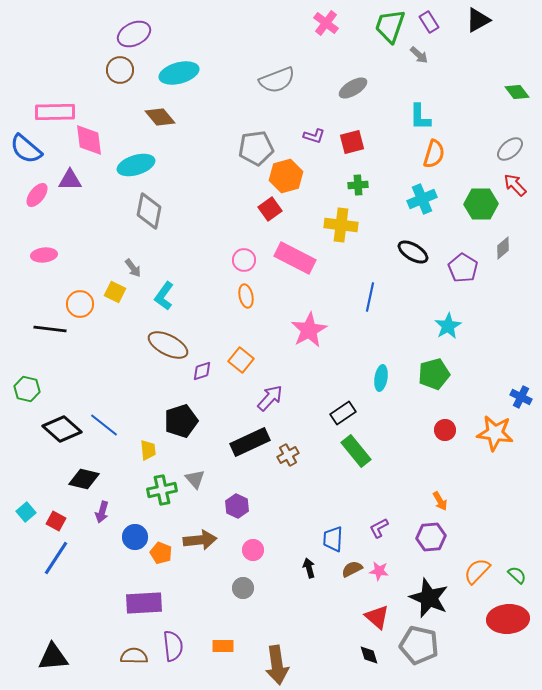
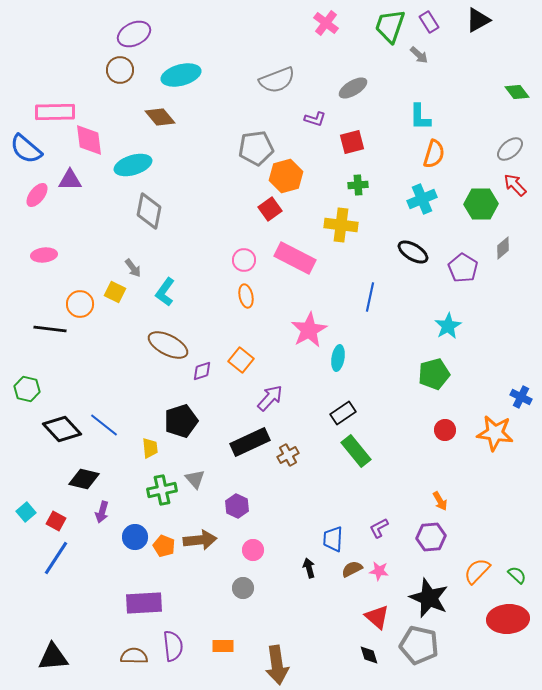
cyan ellipse at (179, 73): moved 2 px right, 2 px down
purple L-shape at (314, 136): moved 1 px right, 17 px up
cyan ellipse at (136, 165): moved 3 px left
cyan L-shape at (164, 296): moved 1 px right, 4 px up
cyan ellipse at (381, 378): moved 43 px left, 20 px up
black diamond at (62, 429): rotated 6 degrees clockwise
yellow trapezoid at (148, 450): moved 2 px right, 2 px up
orange pentagon at (161, 553): moved 3 px right, 7 px up
